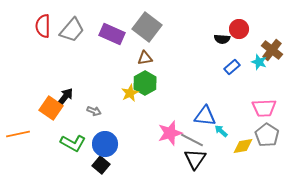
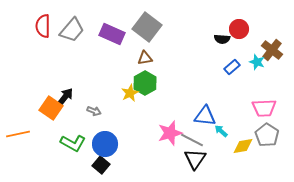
cyan star: moved 2 px left
